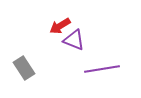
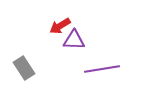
purple triangle: rotated 20 degrees counterclockwise
